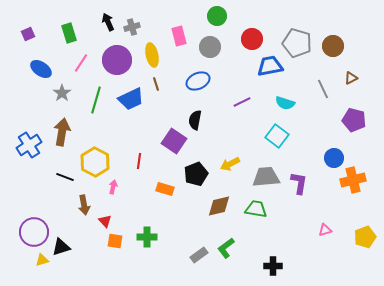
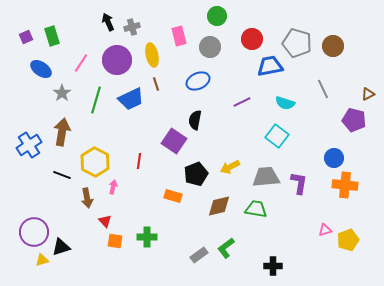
green rectangle at (69, 33): moved 17 px left, 3 px down
purple square at (28, 34): moved 2 px left, 3 px down
brown triangle at (351, 78): moved 17 px right, 16 px down
yellow arrow at (230, 164): moved 3 px down
black line at (65, 177): moved 3 px left, 2 px up
orange cross at (353, 180): moved 8 px left, 5 px down; rotated 20 degrees clockwise
orange rectangle at (165, 189): moved 8 px right, 7 px down
brown arrow at (84, 205): moved 3 px right, 7 px up
yellow pentagon at (365, 237): moved 17 px left, 3 px down
